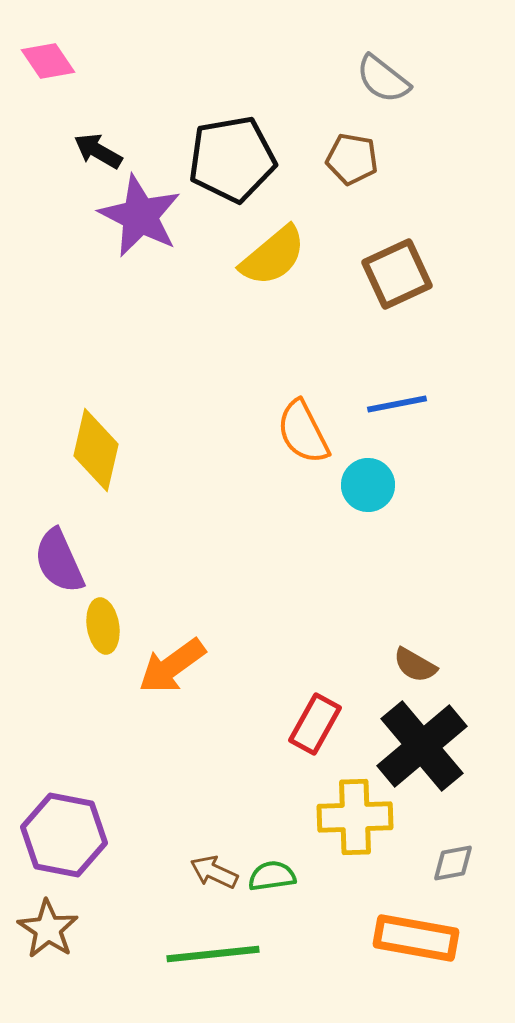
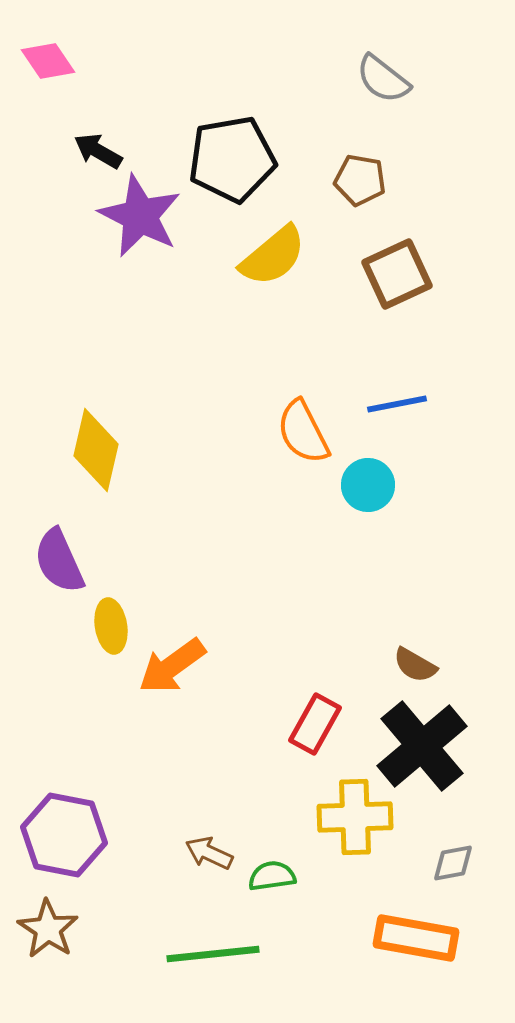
brown pentagon: moved 8 px right, 21 px down
yellow ellipse: moved 8 px right
brown arrow: moved 5 px left, 19 px up
